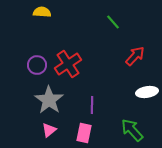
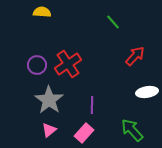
pink rectangle: rotated 30 degrees clockwise
